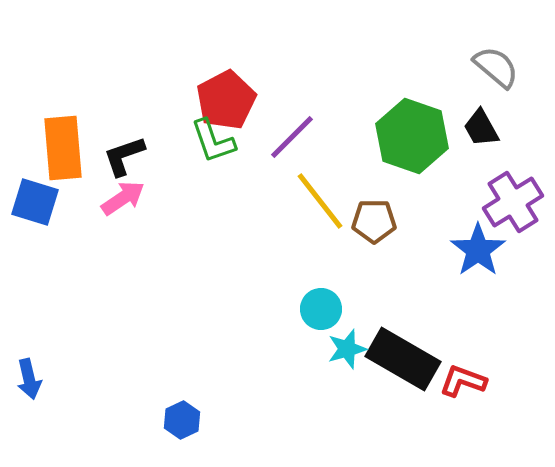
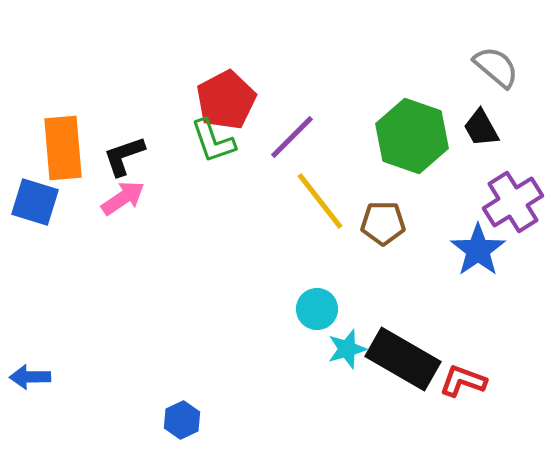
brown pentagon: moved 9 px right, 2 px down
cyan circle: moved 4 px left
blue arrow: moved 1 px right, 2 px up; rotated 102 degrees clockwise
